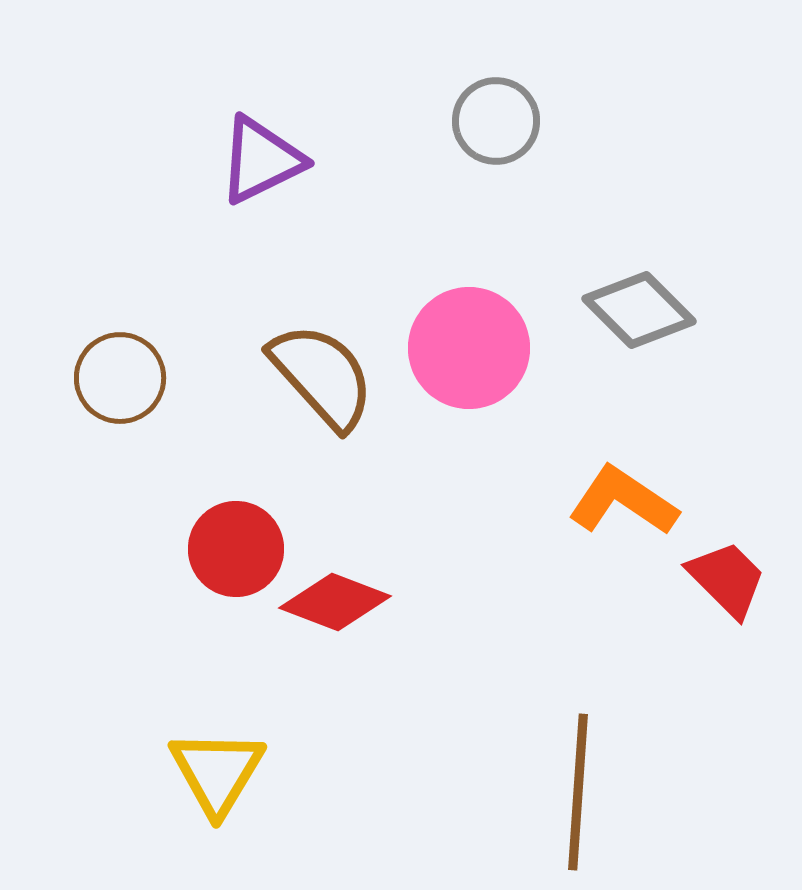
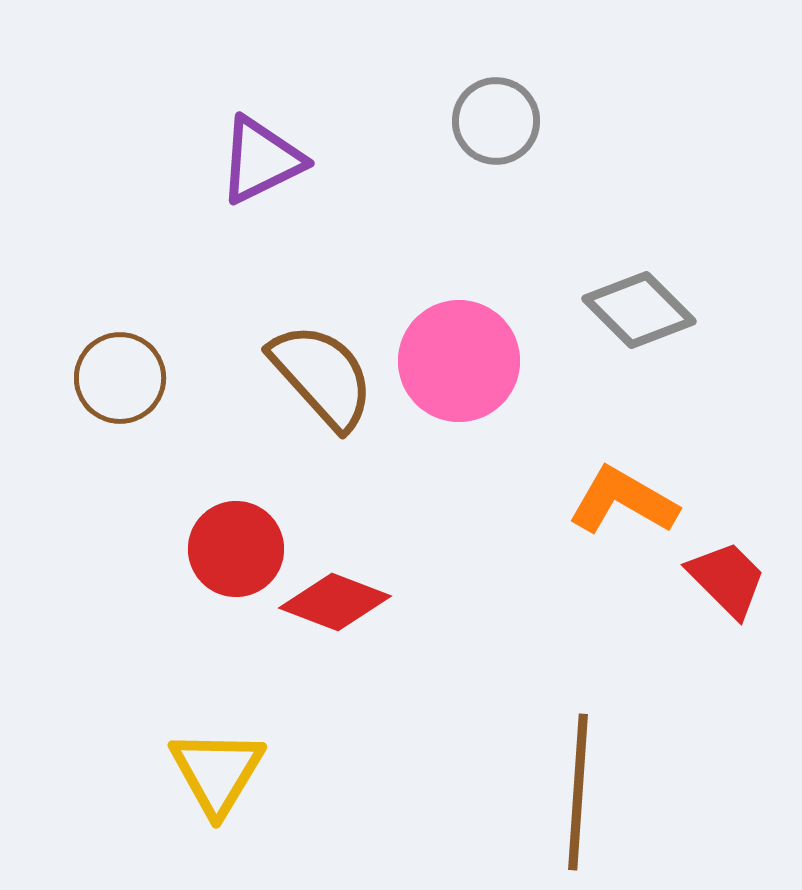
pink circle: moved 10 px left, 13 px down
orange L-shape: rotated 4 degrees counterclockwise
